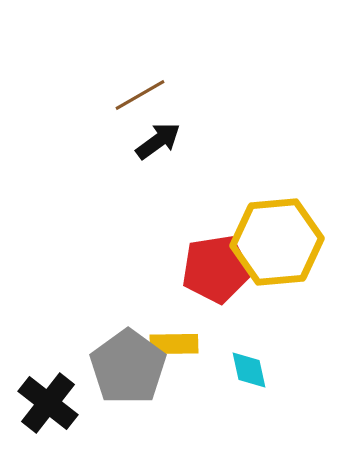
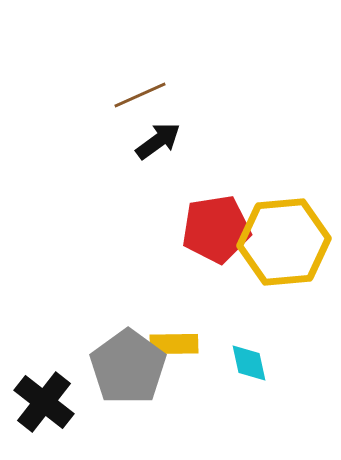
brown line: rotated 6 degrees clockwise
yellow hexagon: moved 7 px right
red pentagon: moved 40 px up
cyan diamond: moved 7 px up
black cross: moved 4 px left, 1 px up
